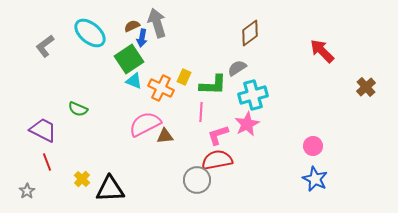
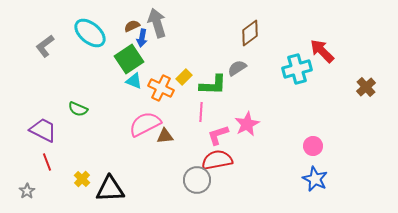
yellow rectangle: rotated 21 degrees clockwise
cyan cross: moved 44 px right, 26 px up
